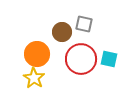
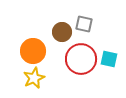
orange circle: moved 4 px left, 3 px up
yellow star: rotated 15 degrees clockwise
